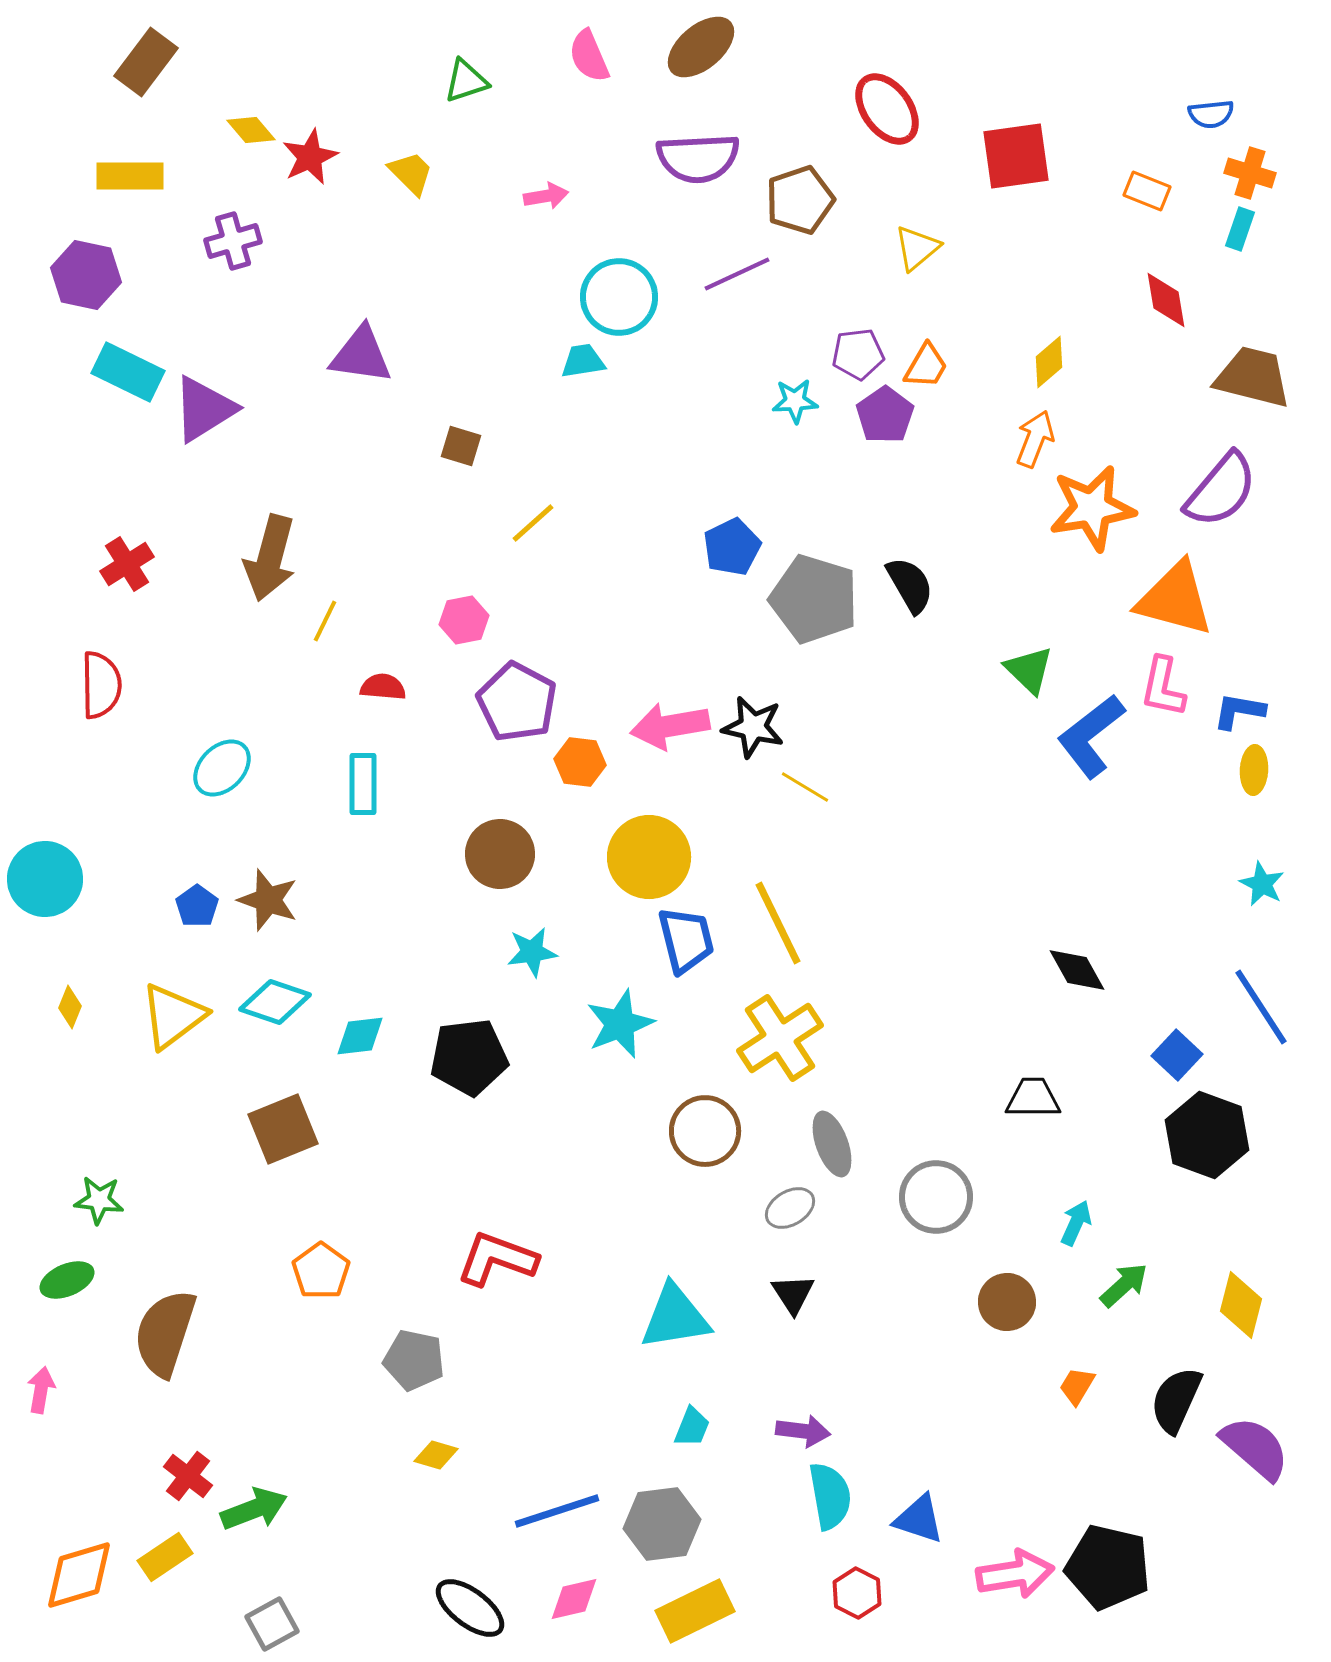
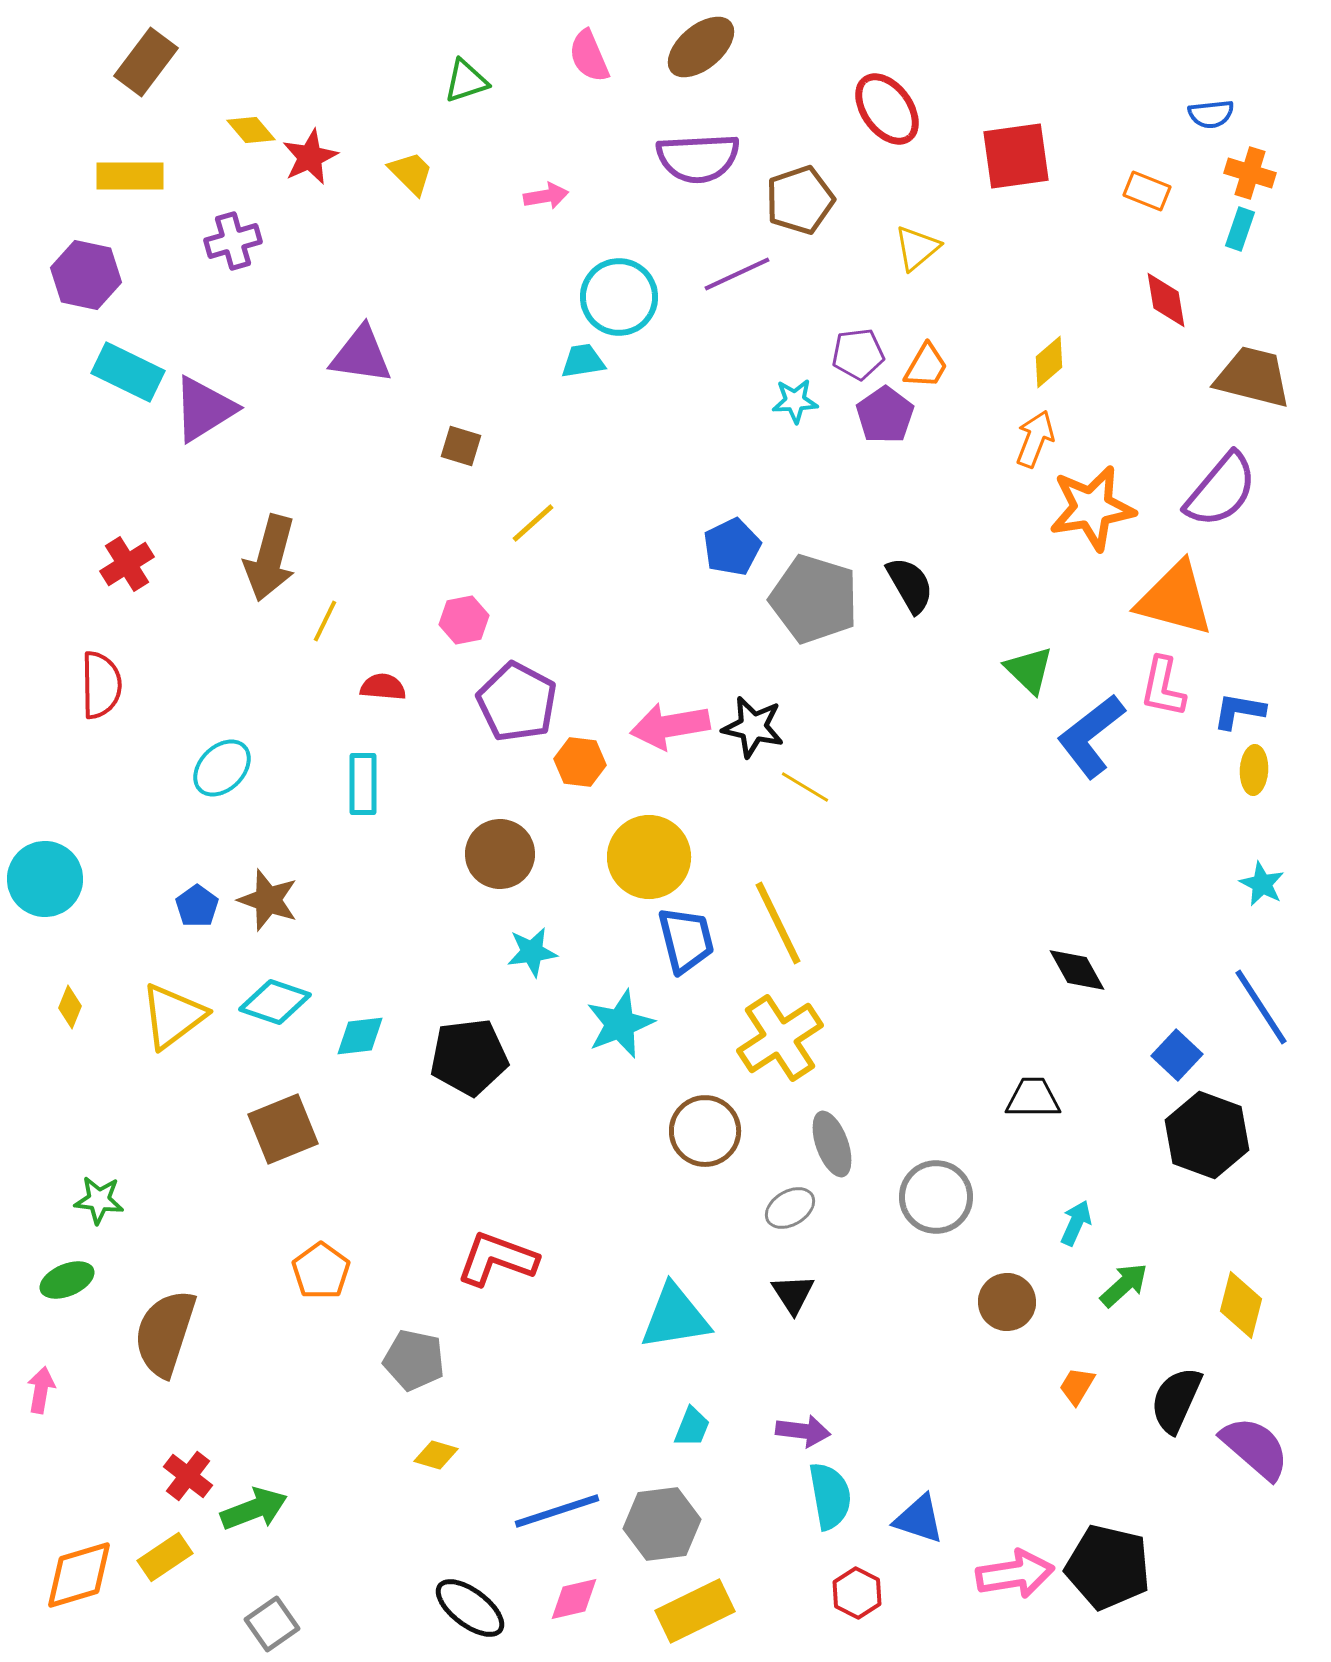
gray square at (272, 1624): rotated 6 degrees counterclockwise
